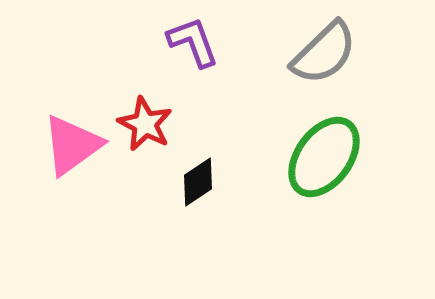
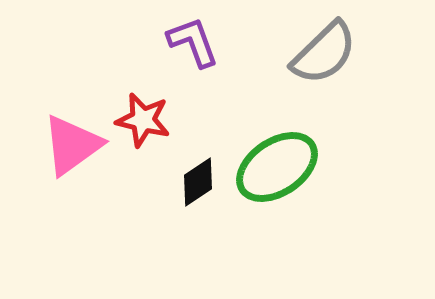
red star: moved 2 px left, 4 px up; rotated 14 degrees counterclockwise
green ellipse: moved 47 px left, 10 px down; rotated 20 degrees clockwise
